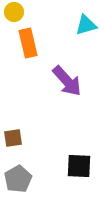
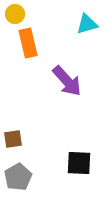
yellow circle: moved 1 px right, 2 px down
cyan triangle: moved 1 px right, 1 px up
brown square: moved 1 px down
black square: moved 3 px up
gray pentagon: moved 2 px up
